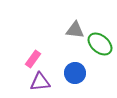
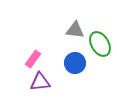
green ellipse: rotated 20 degrees clockwise
blue circle: moved 10 px up
